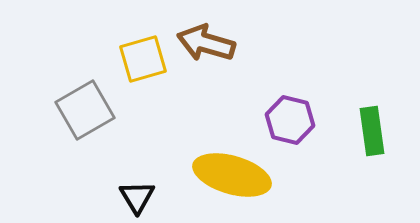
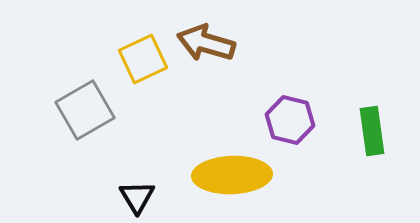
yellow square: rotated 9 degrees counterclockwise
yellow ellipse: rotated 18 degrees counterclockwise
